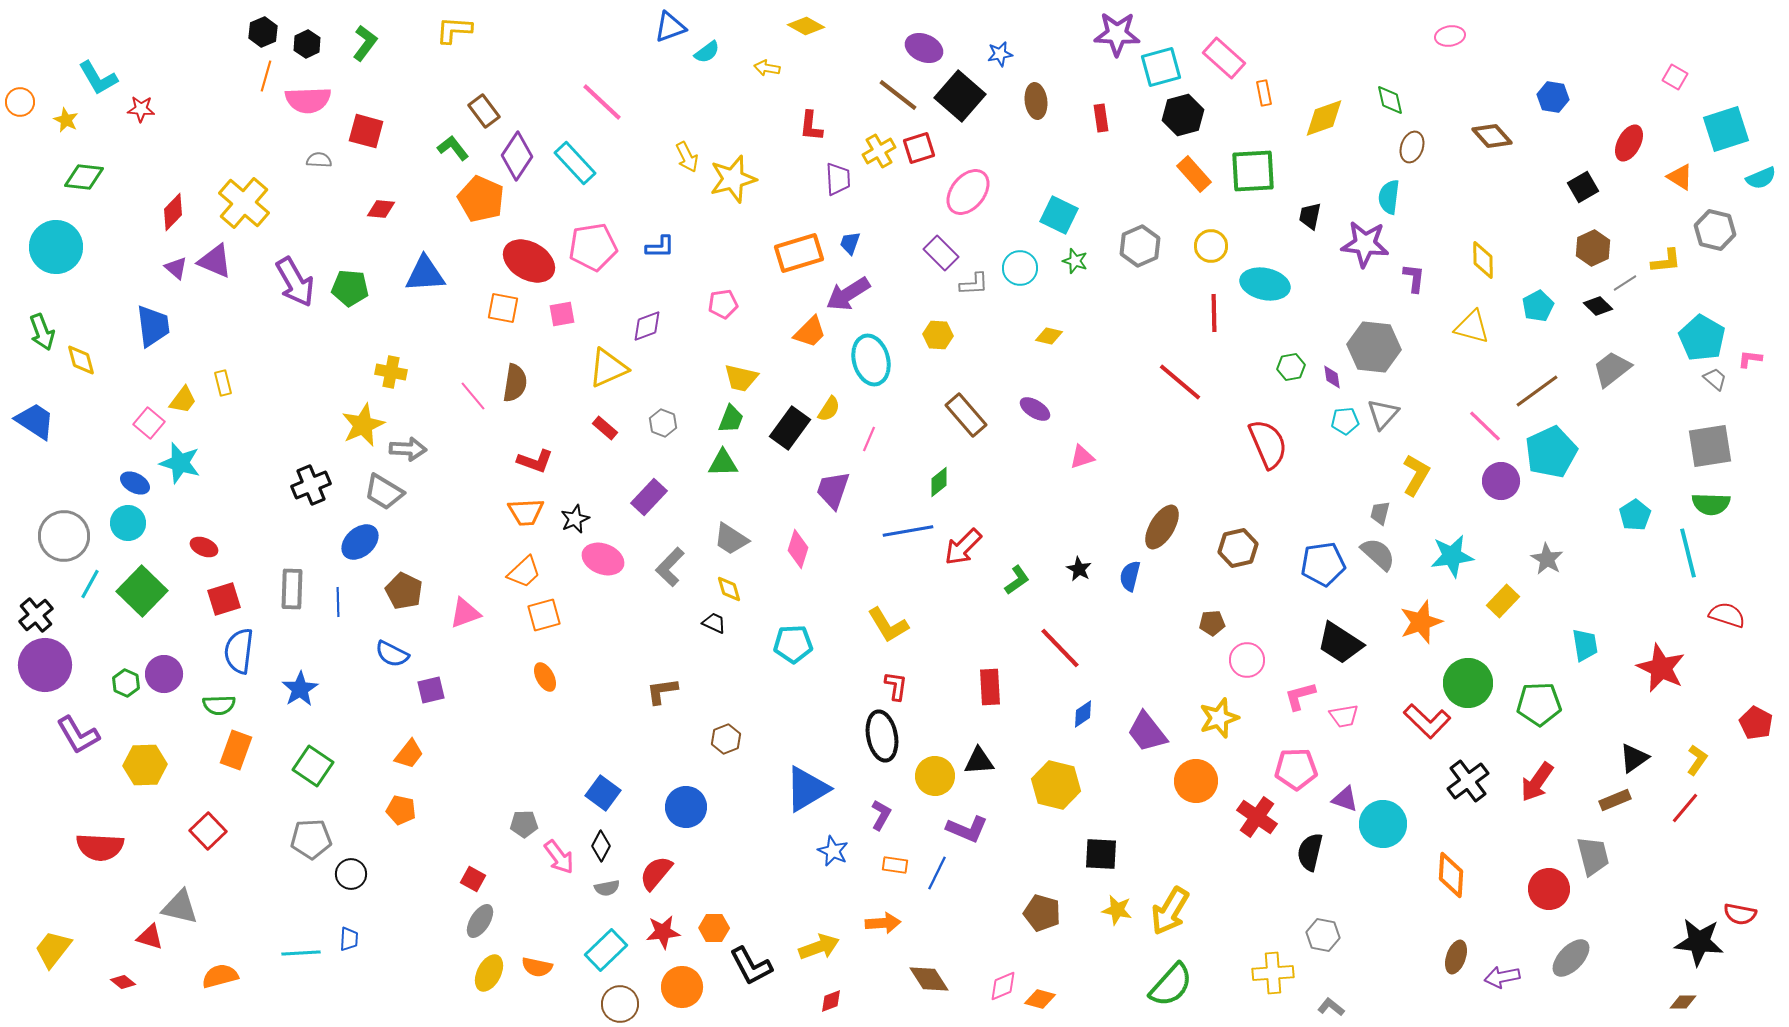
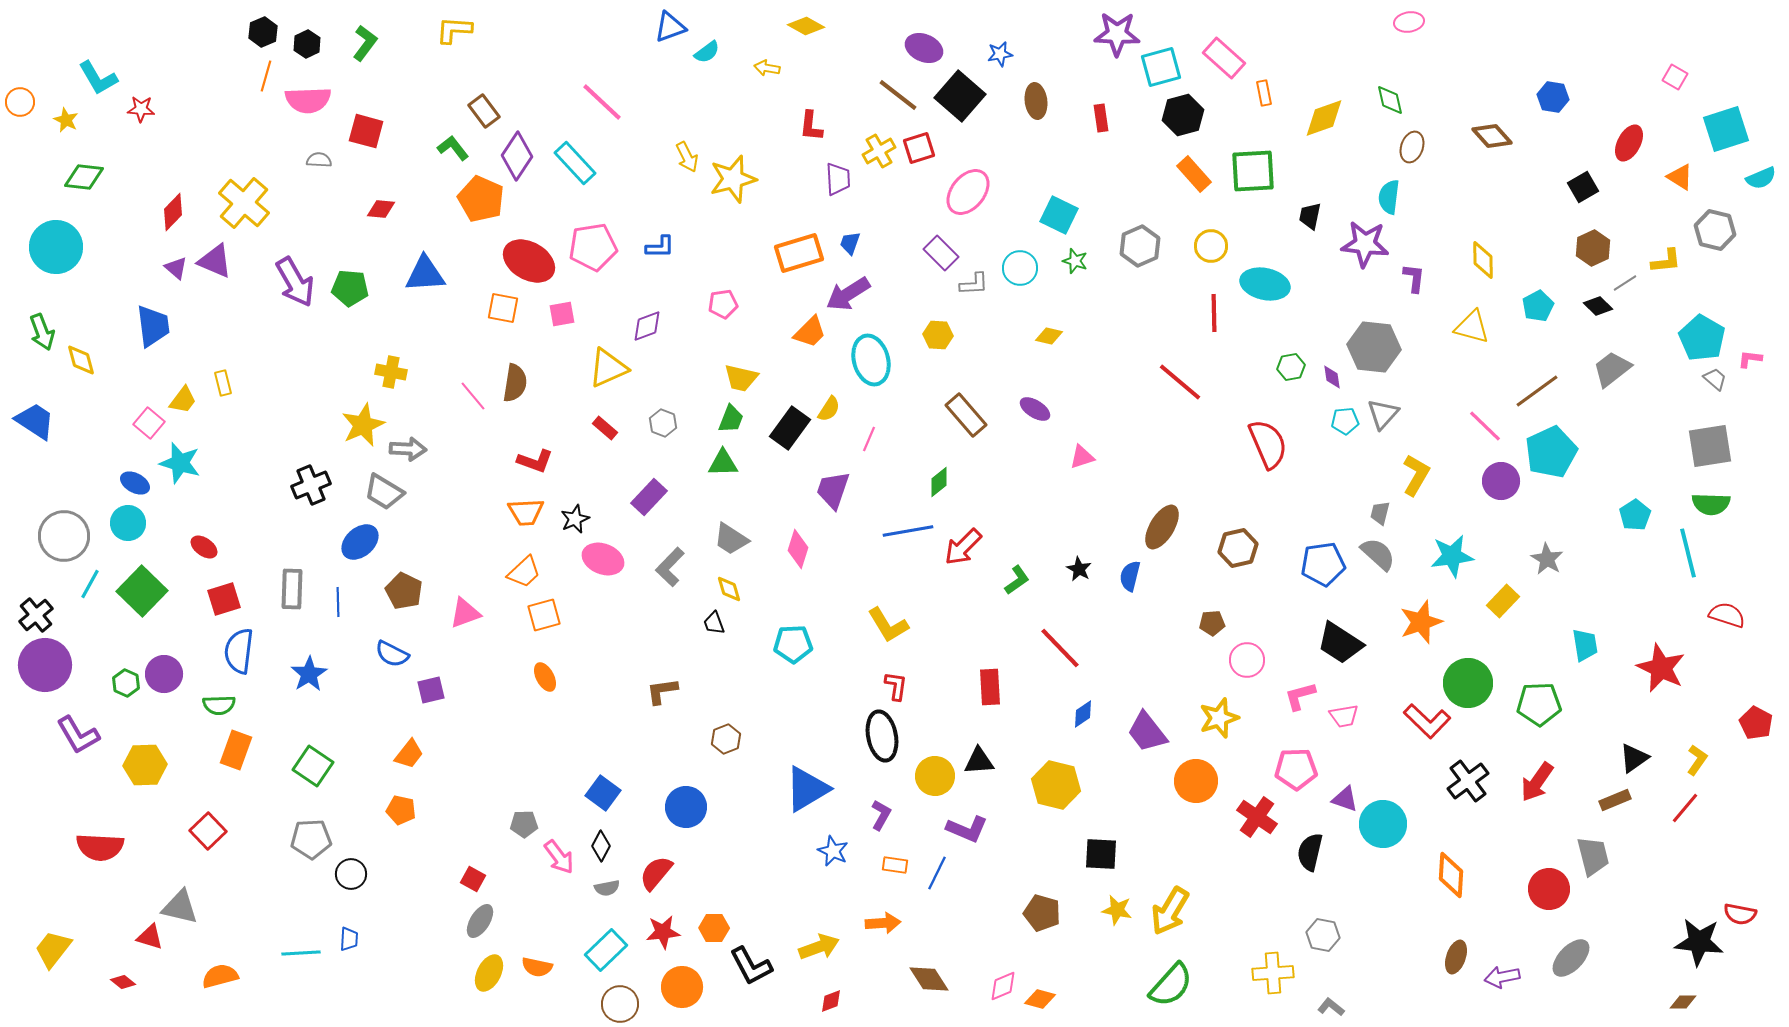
pink ellipse at (1450, 36): moved 41 px left, 14 px up
red ellipse at (204, 547): rotated 12 degrees clockwise
black trapezoid at (714, 623): rotated 135 degrees counterclockwise
blue star at (300, 689): moved 9 px right, 15 px up
